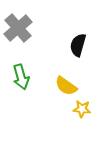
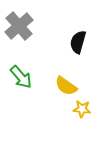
gray cross: moved 1 px right, 2 px up
black semicircle: moved 3 px up
green arrow: rotated 25 degrees counterclockwise
